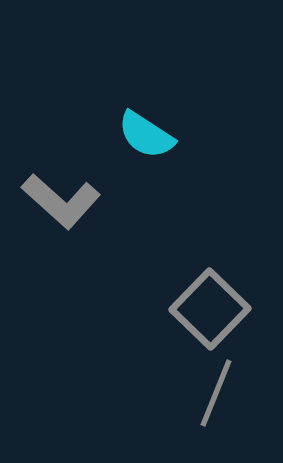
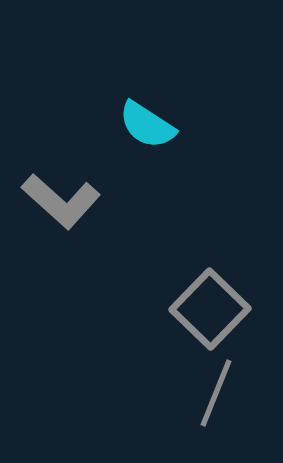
cyan semicircle: moved 1 px right, 10 px up
